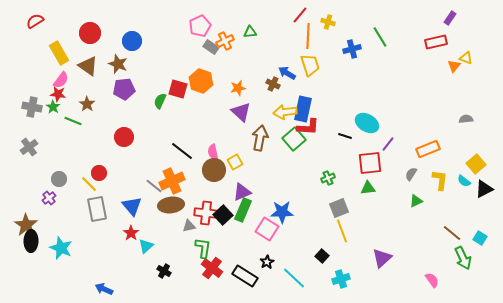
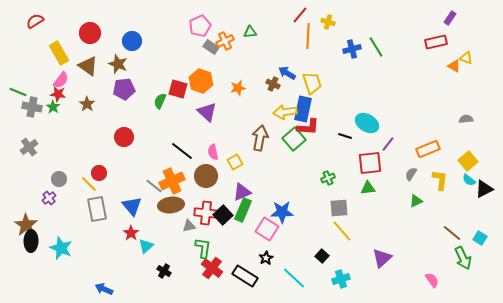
green line at (380, 37): moved 4 px left, 10 px down
yellow trapezoid at (310, 65): moved 2 px right, 18 px down
orange triangle at (454, 66): rotated 40 degrees counterclockwise
purple triangle at (241, 112): moved 34 px left
green line at (73, 121): moved 55 px left, 29 px up
yellow square at (476, 164): moved 8 px left, 3 px up
brown circle at (214, 170): moved 8 px left, 6 px down
cyan semicircle at (464, 181): moved 5 px right, 1 px up
gray square at (339, 208): rotated 18 degrees clockwise
yellow line at (342, 231): rotated 20 degrees counterclockwise
black star at (267, 262): moved 1 px left, 4 px up
